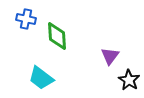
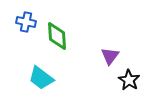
blue cross: moved 3 px down
